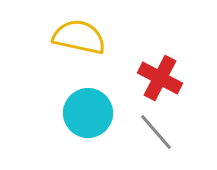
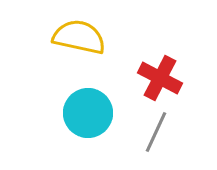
gray line: rotated 66 degrees clockwise
